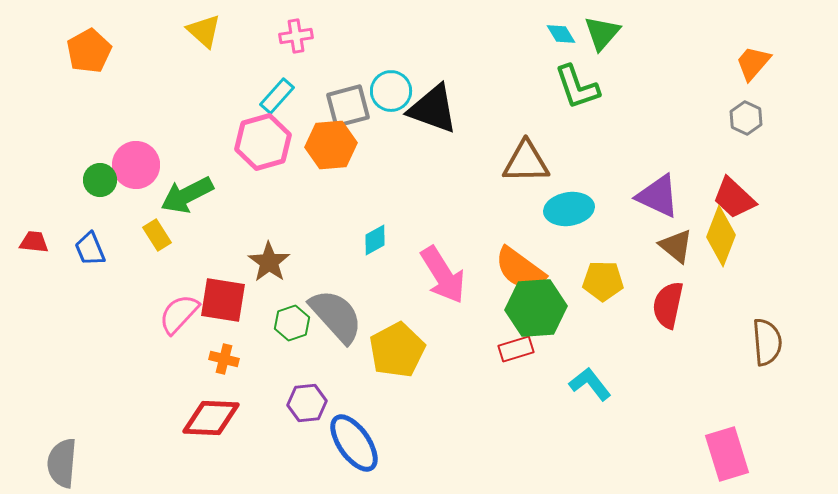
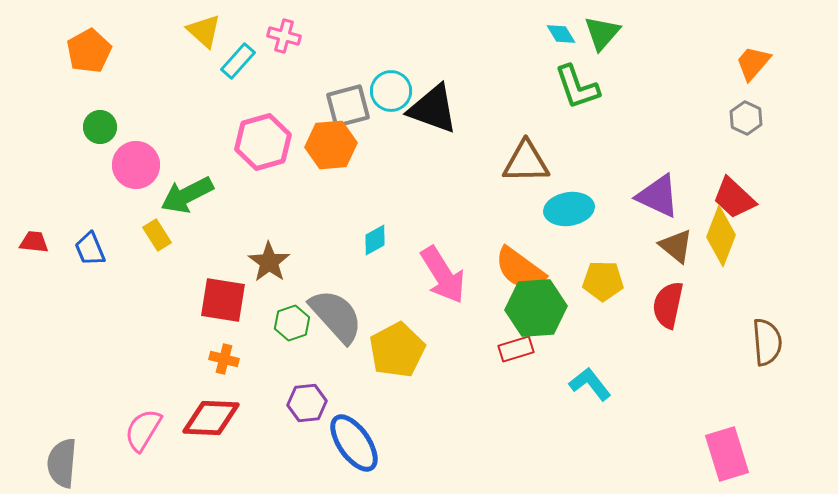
pink cross at (296, 36): moved 12 px left; rotated 24 degrees clockwise
cyan rectangle at (277, 96): moved 39 px left, 35 px up
green circle at (100, 180): moved 53 px up
pink semicircle at (179, 314): moved 36 px left, 116 px down; rotated 12 degrees counterclockwise
